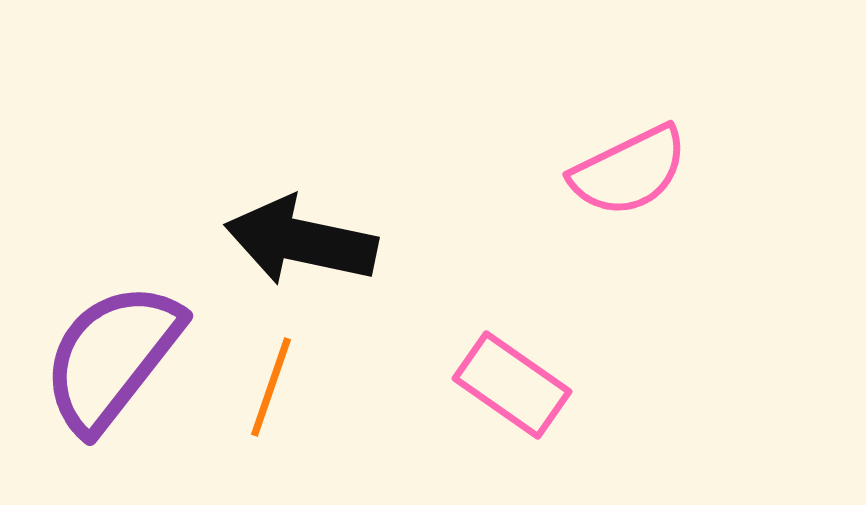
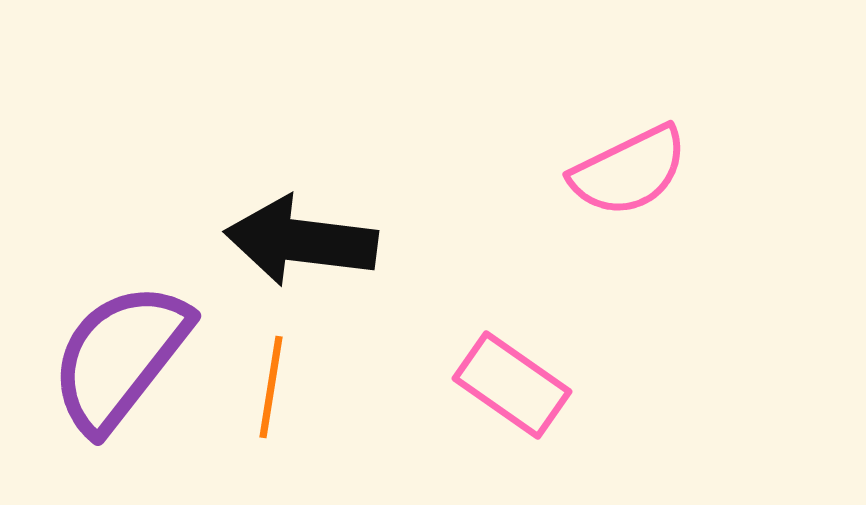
black arrow: rotated 5 degrees counterclockwise
purple semicircle: moved 8 px right
orange line: rotated 10 degrees counterclockwise
